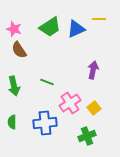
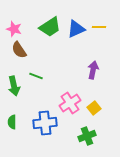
yellow line: moved 8 px down
green line: moved 11 px left, 6 px up
